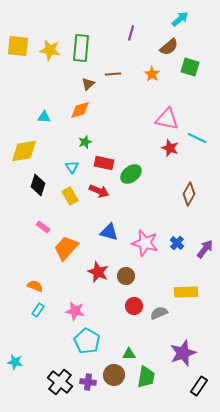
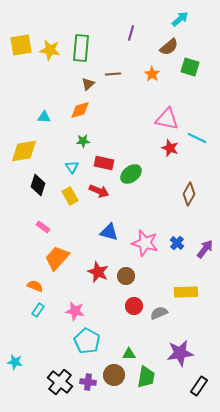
yellow square at (18, 46): moved 3 px right, 1 px up; rotated 15 degrees counterclockwise
green star at (85, 142): moved 2 px left, 1 px up; rotated 16 degrees clockwise
orange trapezoid at (66, 248): moved 9 px left, 10 px down
purple star at (183, 353): moved 3 px left; rotated 12 degrees clockwise
